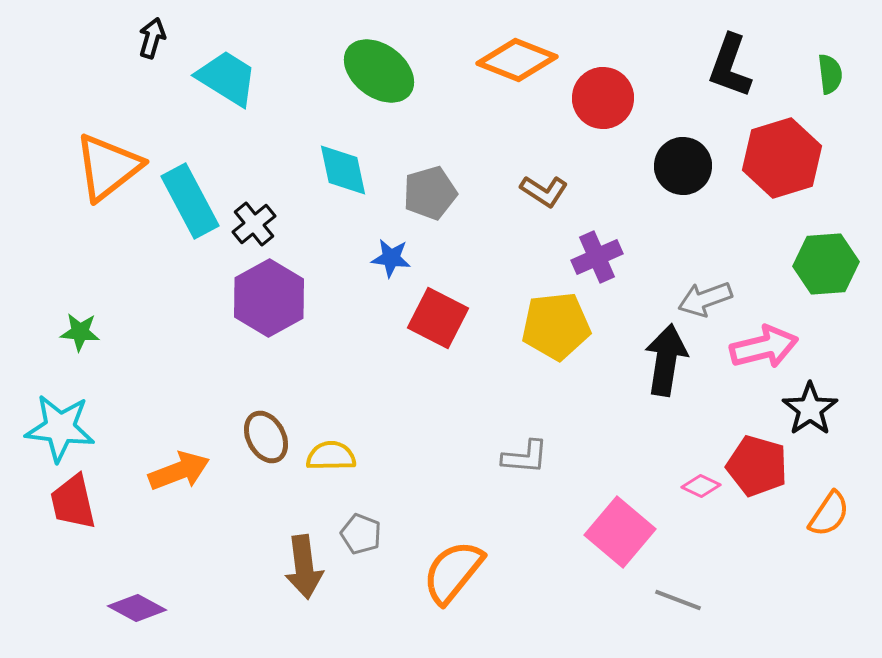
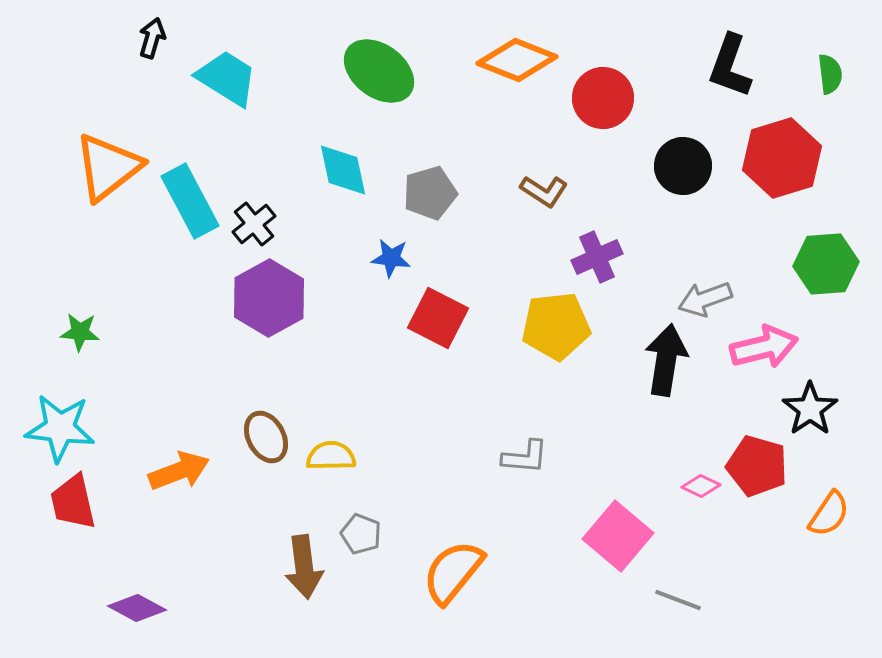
pink square at (620, 532): moved 2 px left, 4 px down
